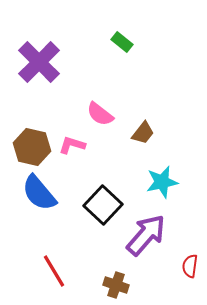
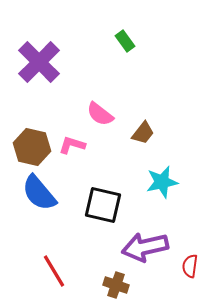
green rectangle: moved 3 px right, 1 px up; rotated 15 degrees clockwise
black square: rotated 30 degrees counterclockwise
purple arrow: moved 1 px left, 12 px down; rotated 144 degrees counterclockwise
